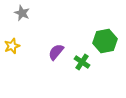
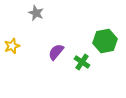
gray star: moved 14 px right
